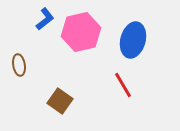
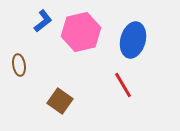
blue L-shape: moved 2 px left, 2 px down
